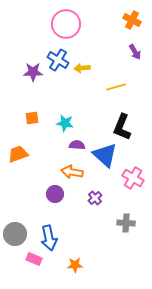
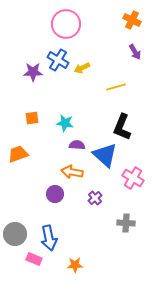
yellow arrow: rotated 21 degrees counterclockwise
